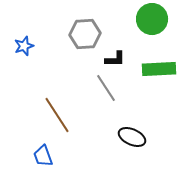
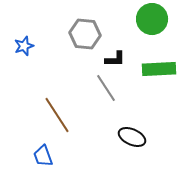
gray hexagon: rotated 8 degrees clockwise
